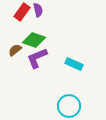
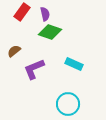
purple semicircle: moved 7 px right, 4 px down
green diamond: moved 16 px right, 8 px up
brown semicircle: moved 1 px left, 1 px down
purple L-shape: moved 3 px left, 11 px down
cyan circle: moved 1 px left, 2 px up
